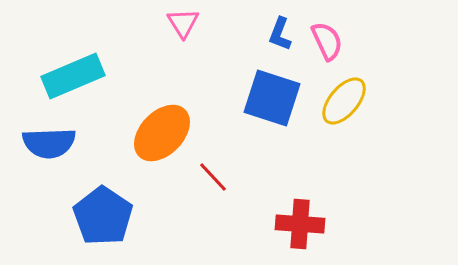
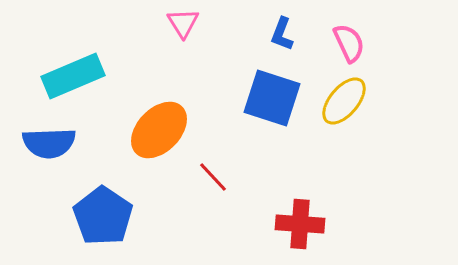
blue L-shape: moved 2 px right
pink semicircle: moved 22 px right, 2 px down
orange ellipse: moved 3 px left, 3 px up
